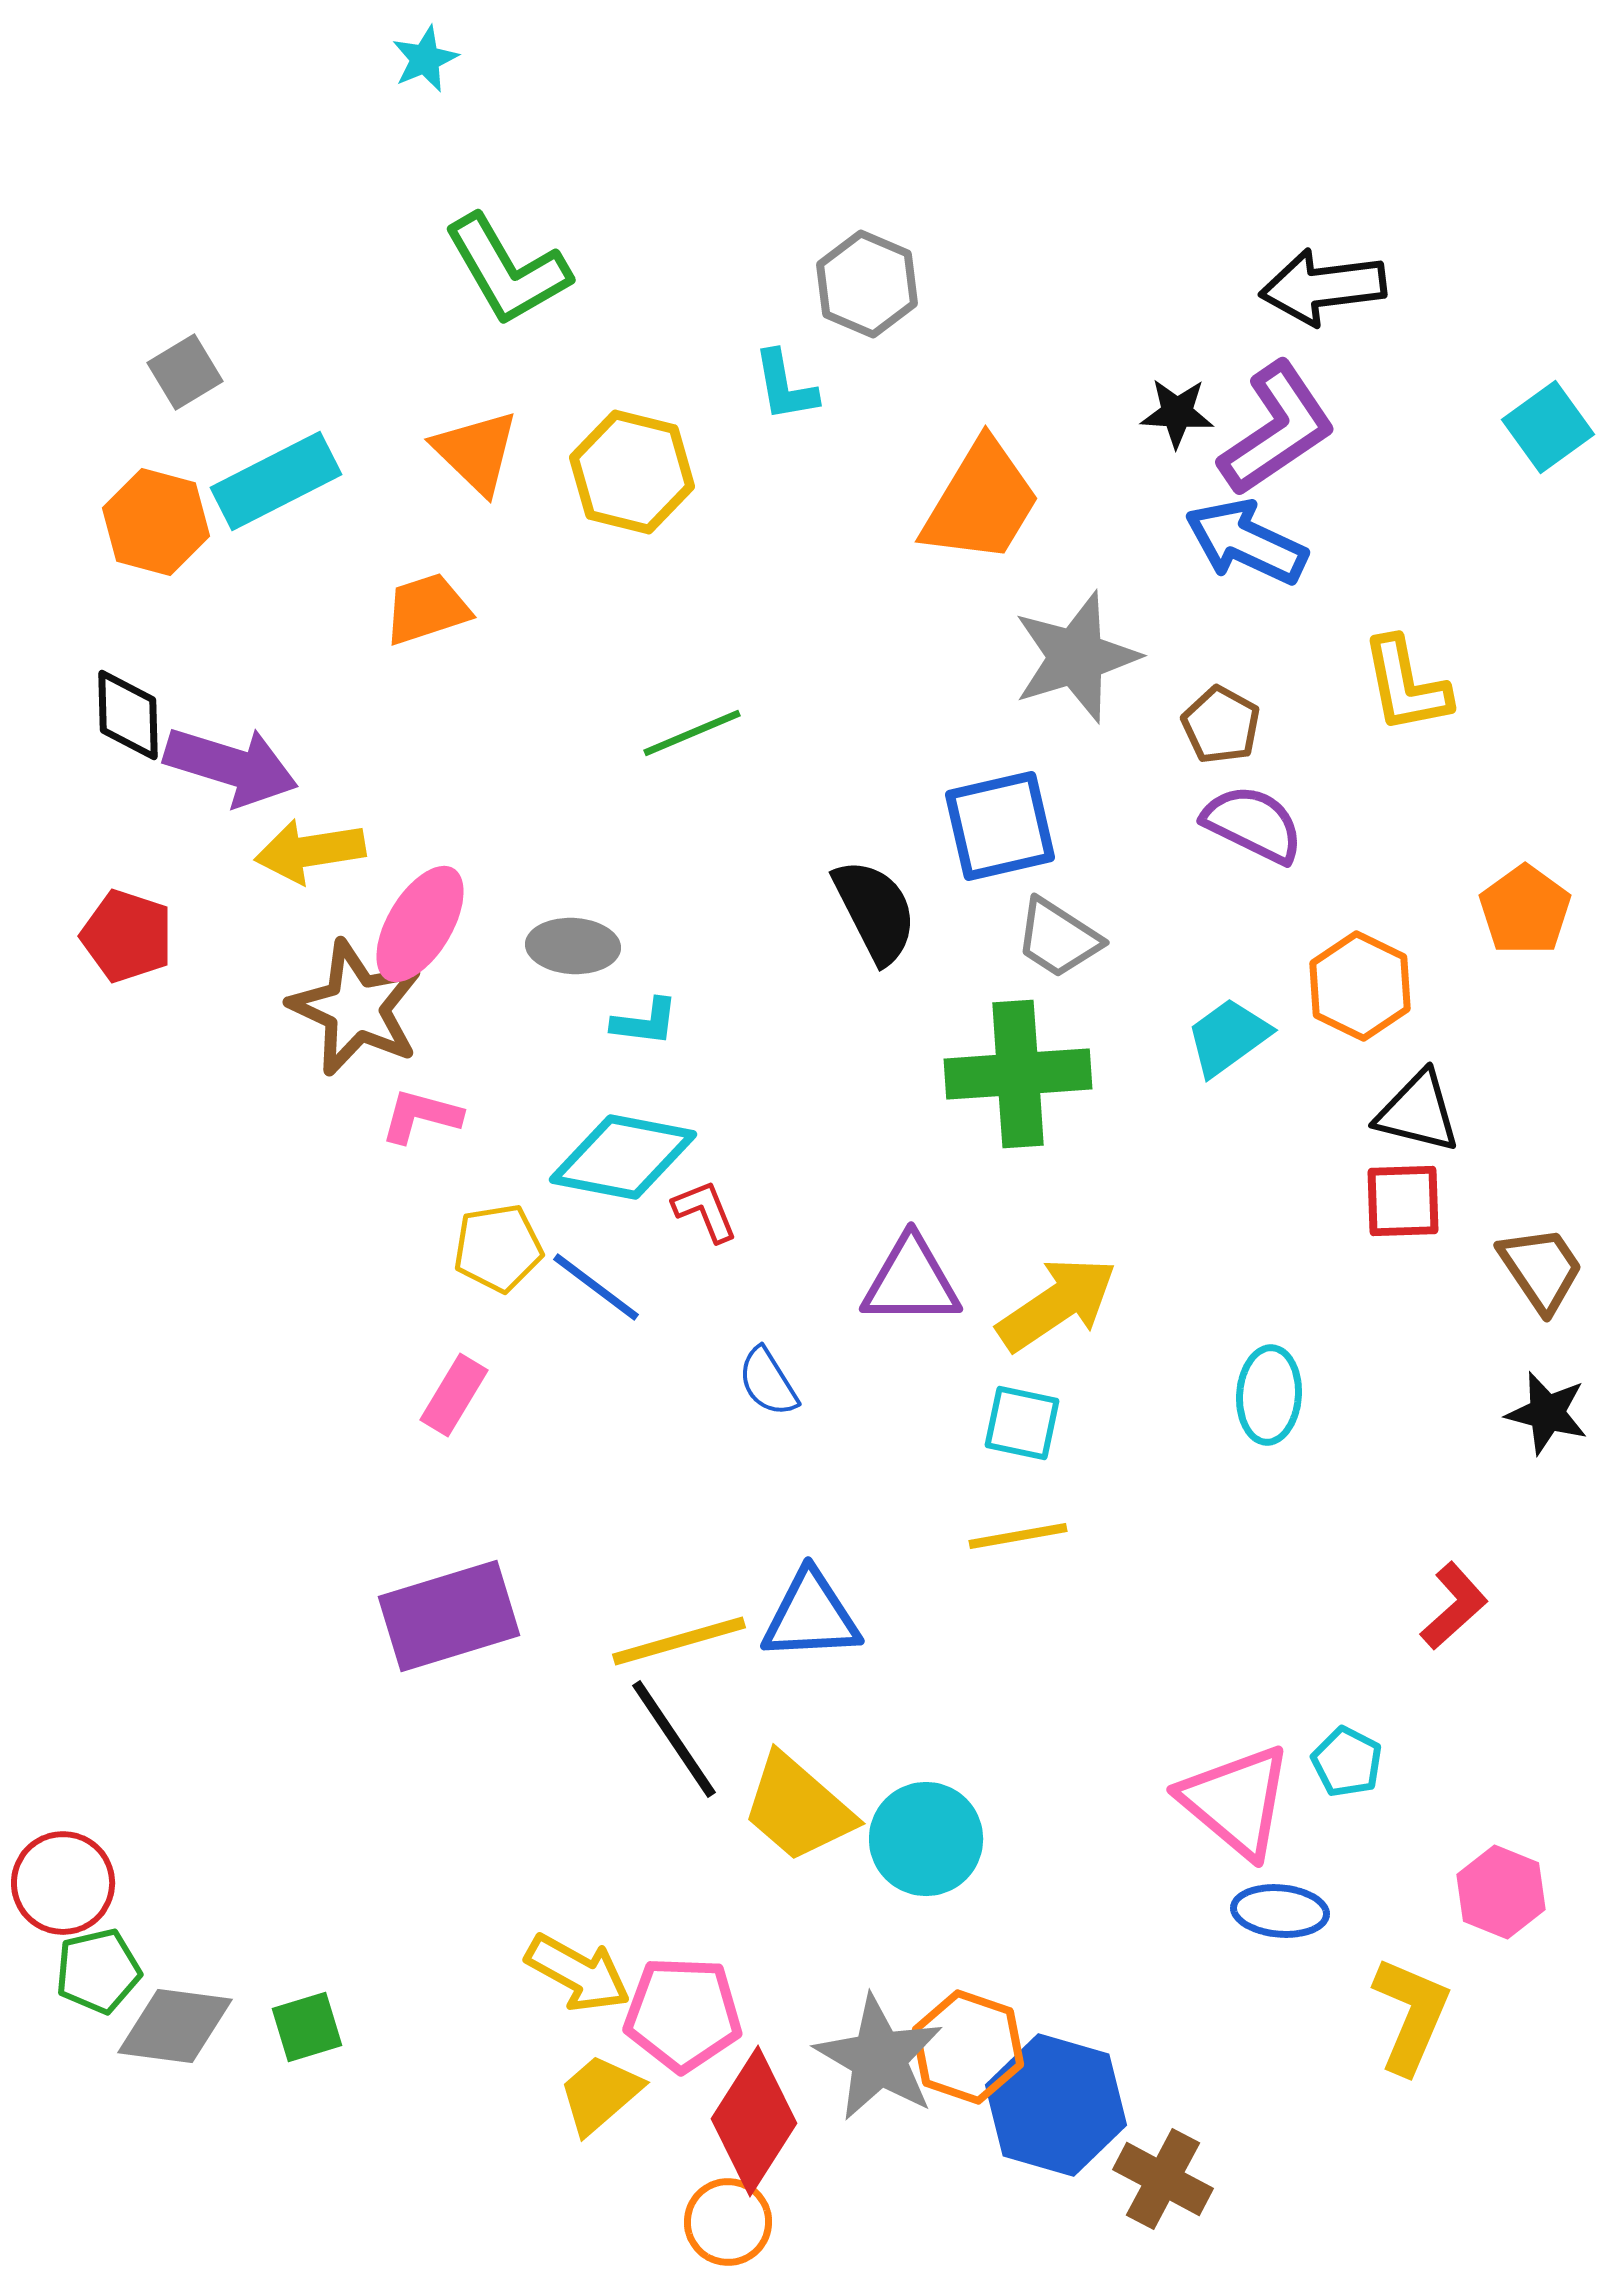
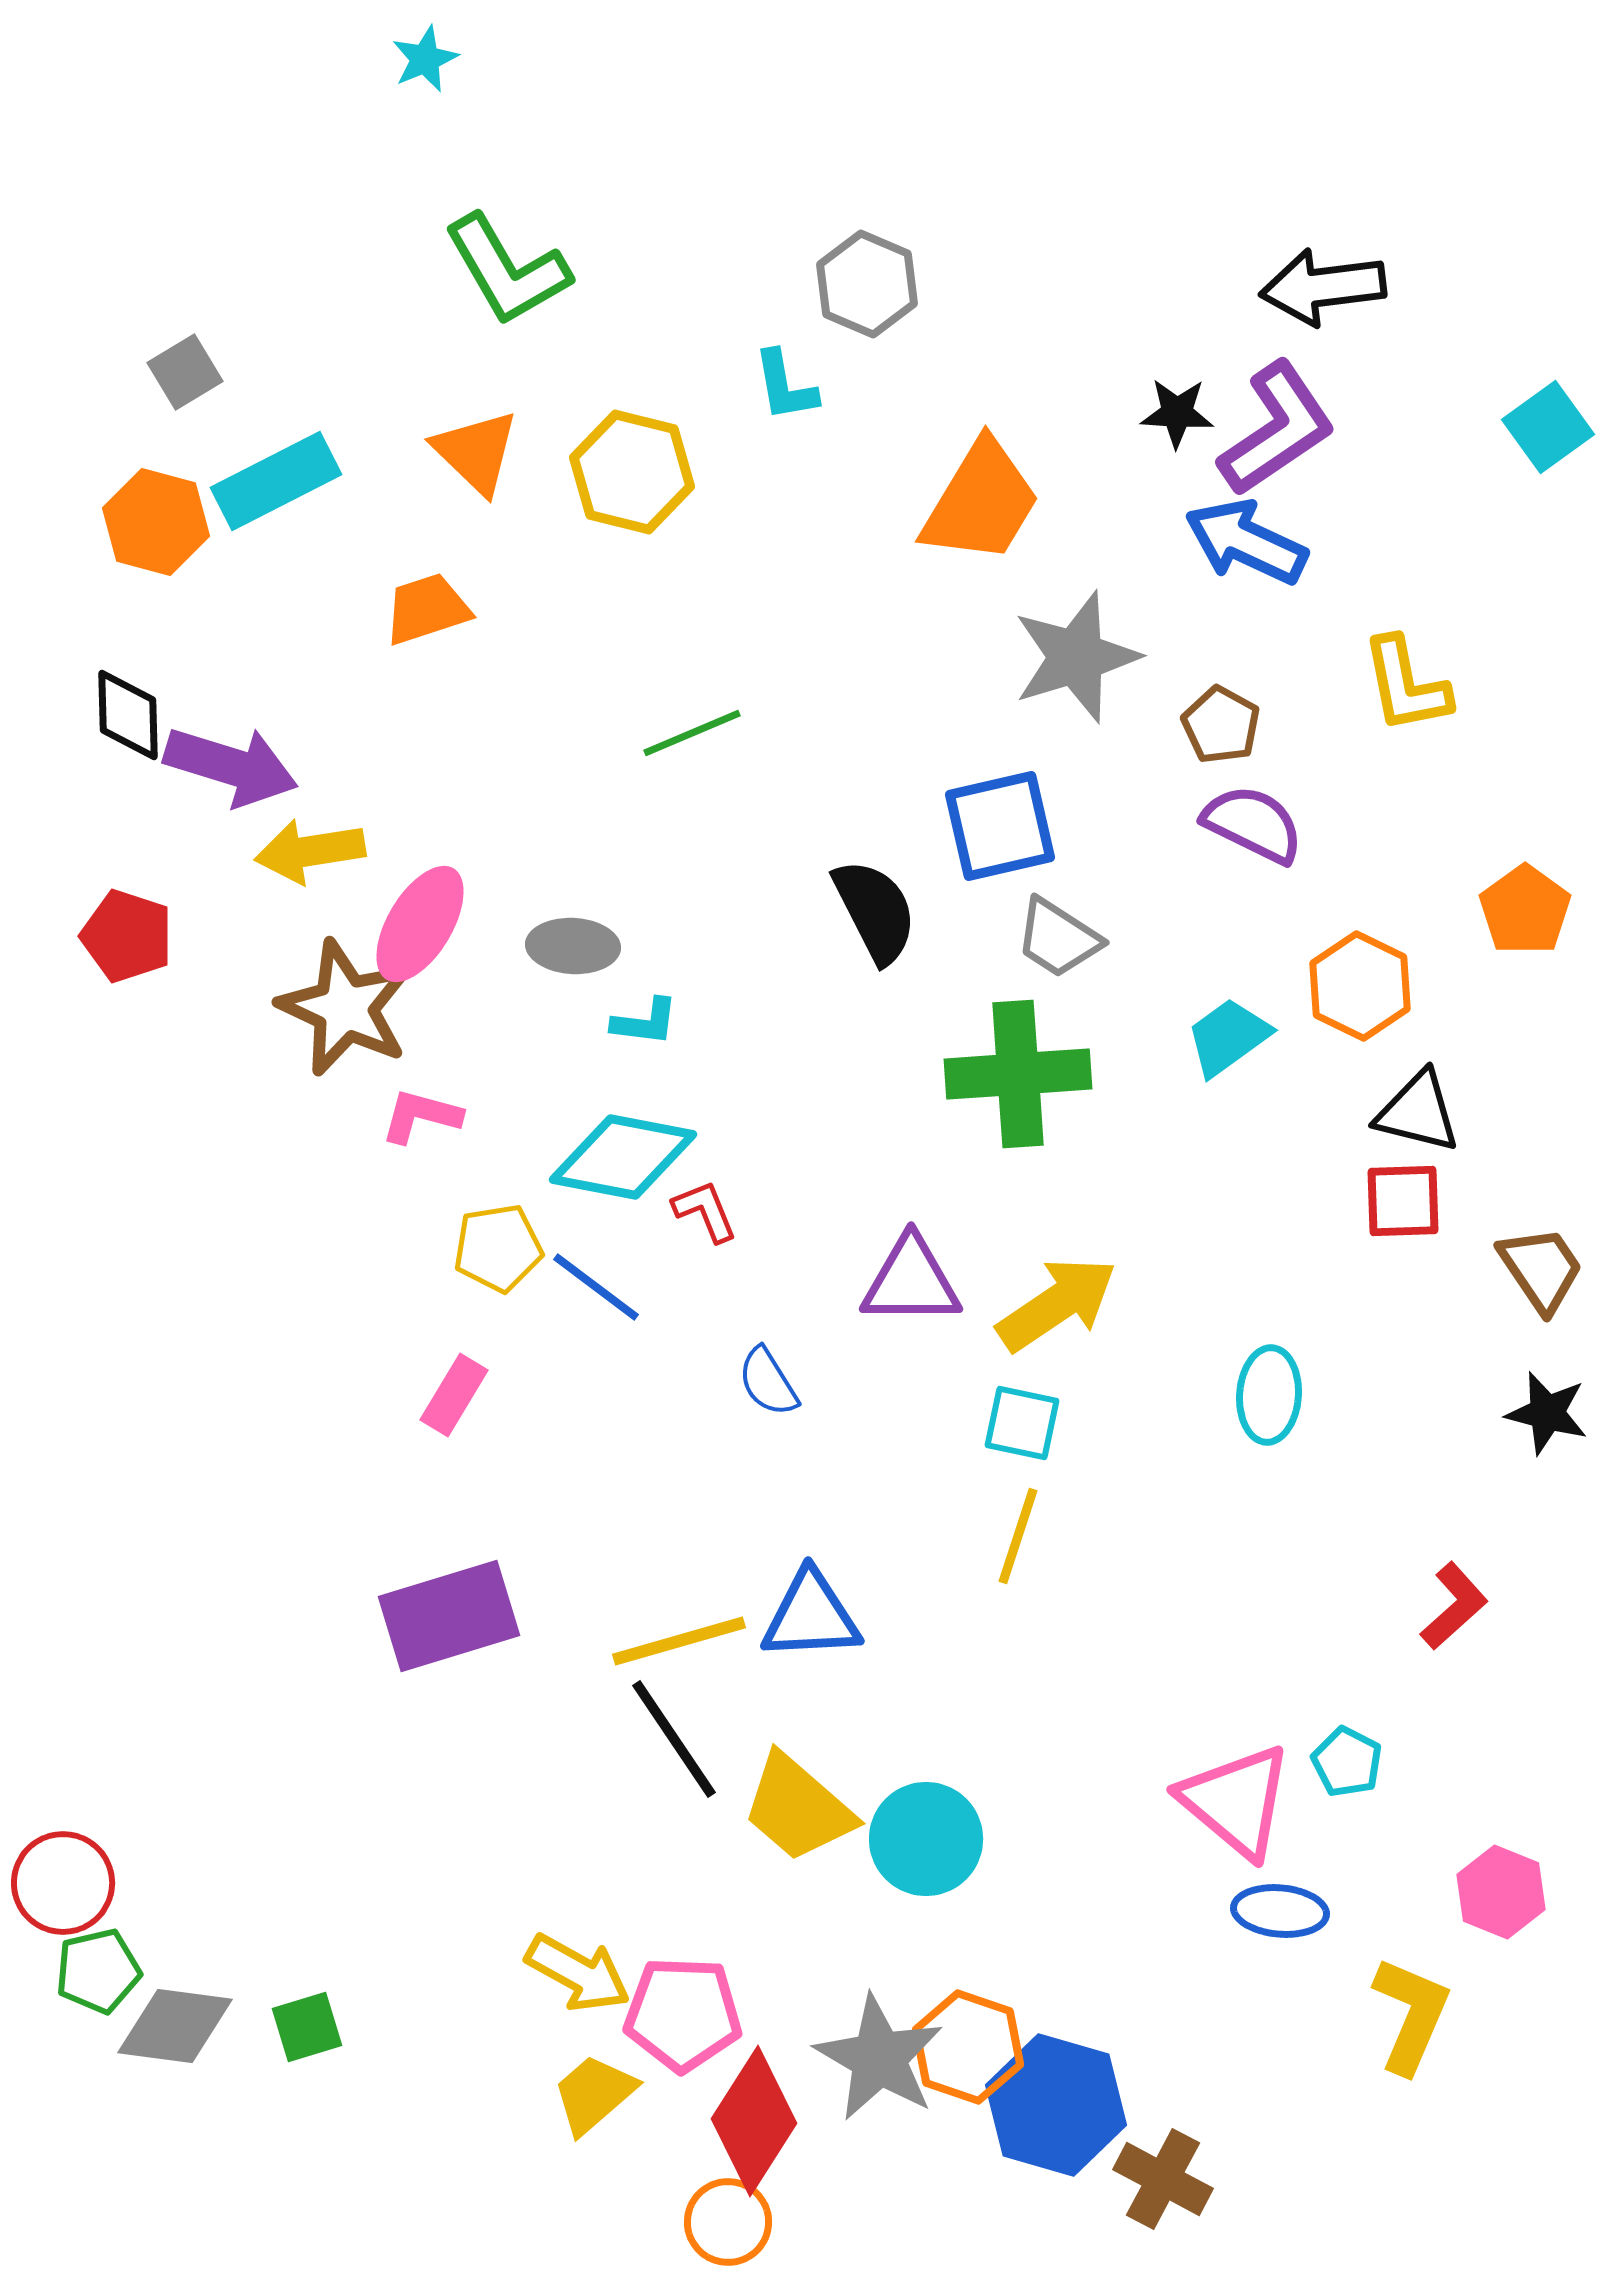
brown star at (356, 1008): moved 11 px left
yellow line at (1018, 1536): rotated 62 degrees counterclockwise
yellow trapezoid at (600, 2094): moved 6 px left
